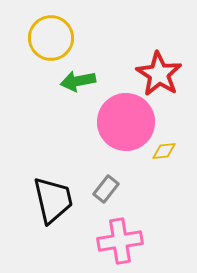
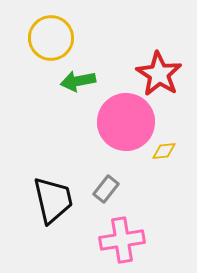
pink cross: moved 2 px right, 1 px up
